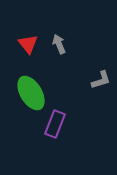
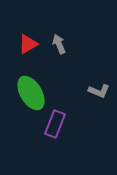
red triangle: rotated 40 degrees clockwise
gray L-shape: moved 2 px left, 11 px down; rotated 40 degrees clockwise
